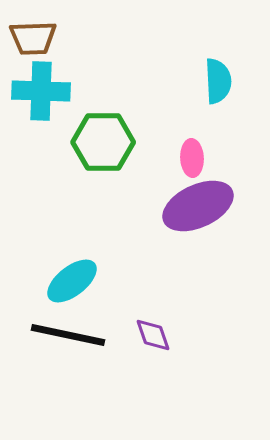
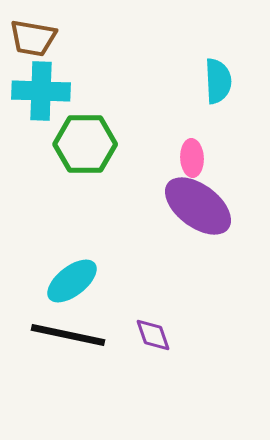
brown trapezoid: rotated 12 degrees clockwise
green hexagon: moved 18 px left, 2 px down
purple ellipse: rotated 62 degrees clockwise
